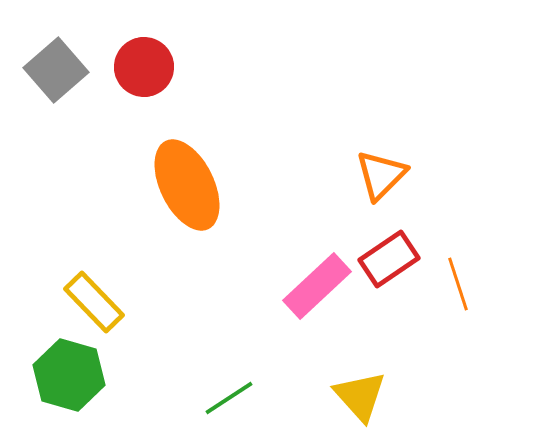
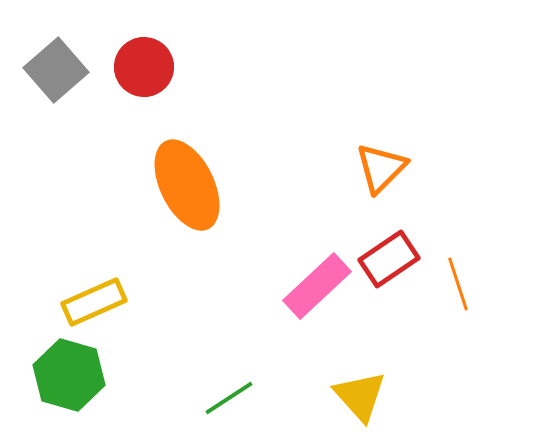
orange triangle: moved 7 px up
yellow rectangle: rotated 70 degrees counterclockwise
